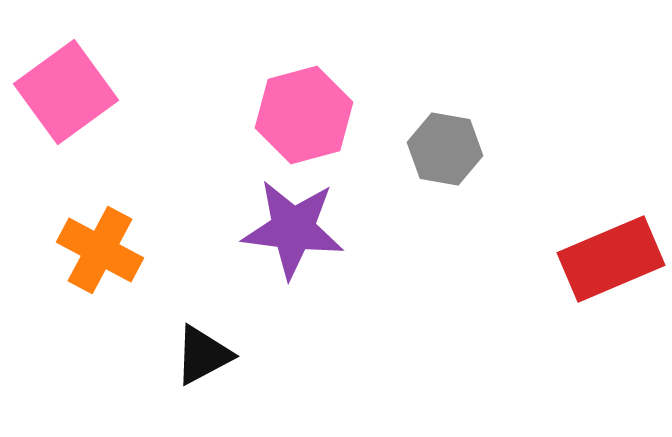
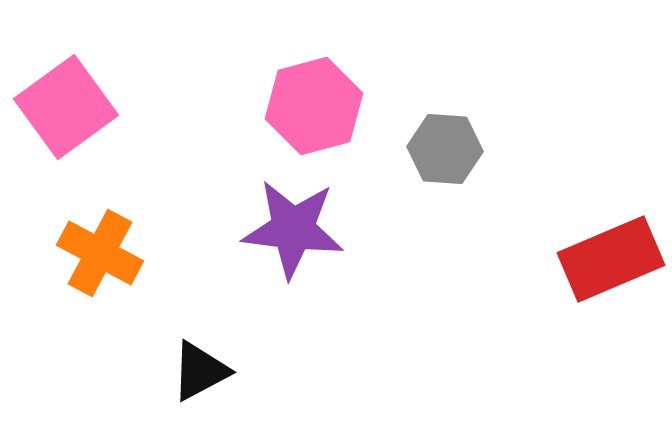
pink square: moved 15 px down
pink hexagon: moved 10 px right, 9 px up
gray hexagon: rotated 6 degrees counterclockwise
orange cross: moved 3 px down
black triangle: moved 3 px left, 16 px down
